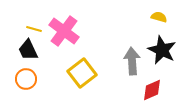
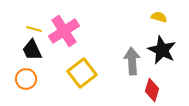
pink cross: rotated 20 degrees clockwise
black trapezoid: moved 4 px right
red diamond: rotated 50 degrees counterclockwise
